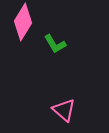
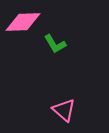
pink diamond: rotated 57 degrees clockwise
